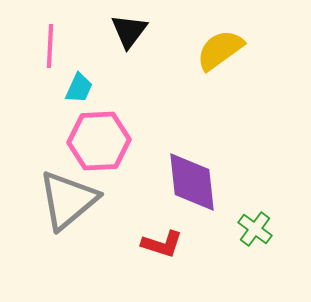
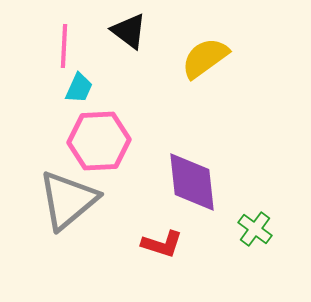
black triangle: rotated 30 degrees counterclockwise
pink line: moved 14 px right
yellow semicircle: moved 15 px left, 8 px down
